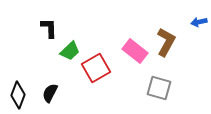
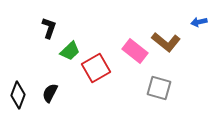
black L-shape: rotated 20 degrees clockwise
brown L-shape: rotated 100 degrees clockwise
